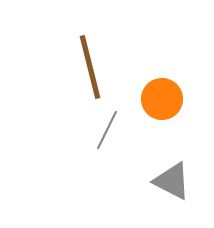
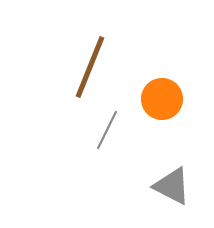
brown line: rotated 36 degrees clockwise
gray triangle: moved 5 px down
